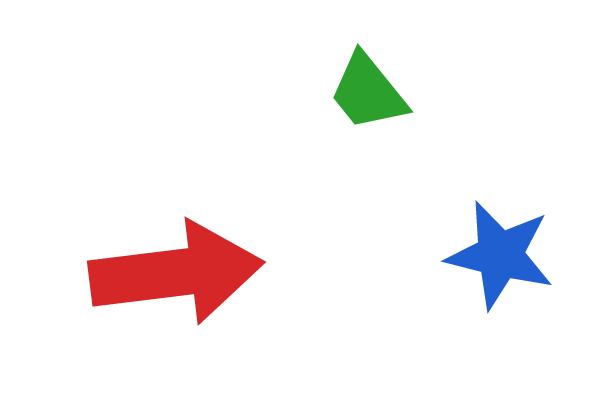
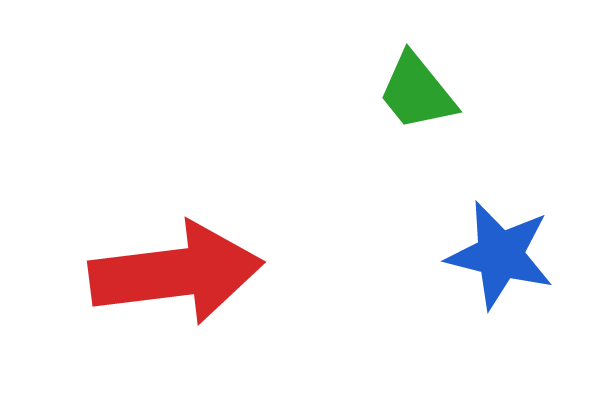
green trapezoid: moved 49 px right
